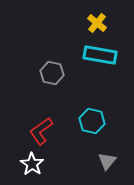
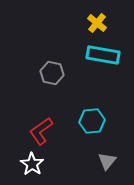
cyan rectangle: moved 3 px right
cyan hexagon: rotated 20 degrees counterclockwise
